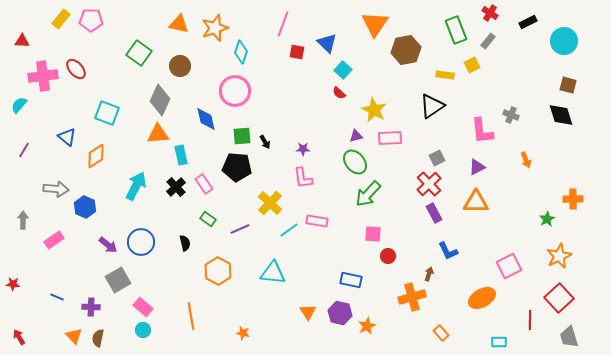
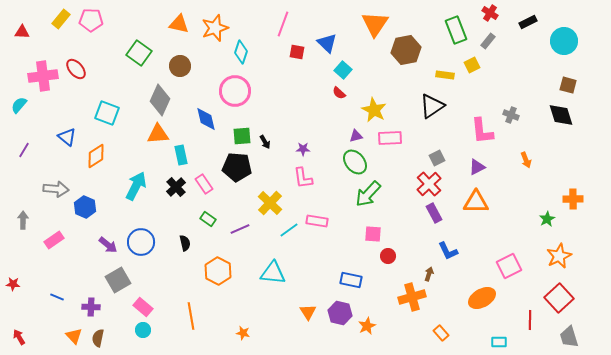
red triangle at (22, 41): moved 9 px up
